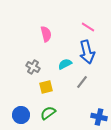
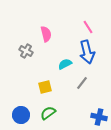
pink line: rotated 24 degrees clockwise
gray cross: moved 7 px left, 16 px up
gray line: moved 1 px down
yellow square: moved 1 px left
